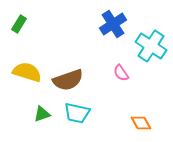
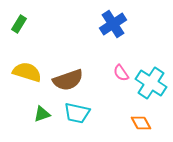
cyan cross: moved 37 px down
